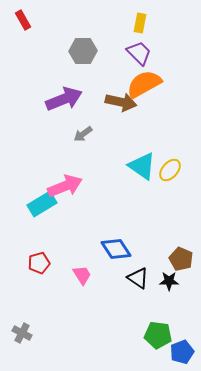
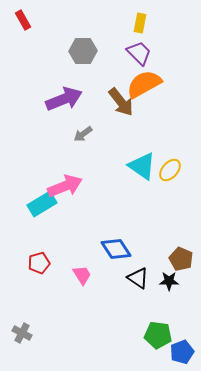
brown arrow: rotated 40 degrees clockwise
